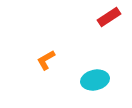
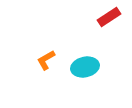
cyan ellipse: moved 10 px left, 13 px up
